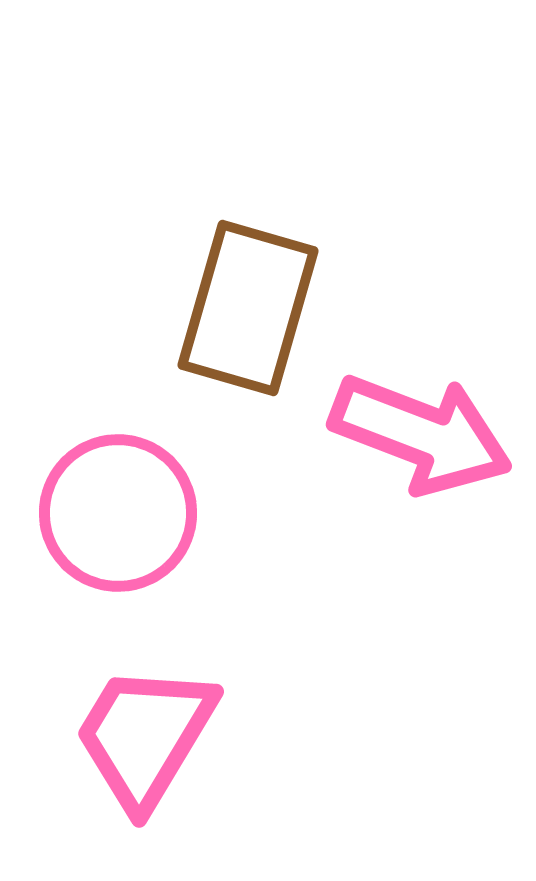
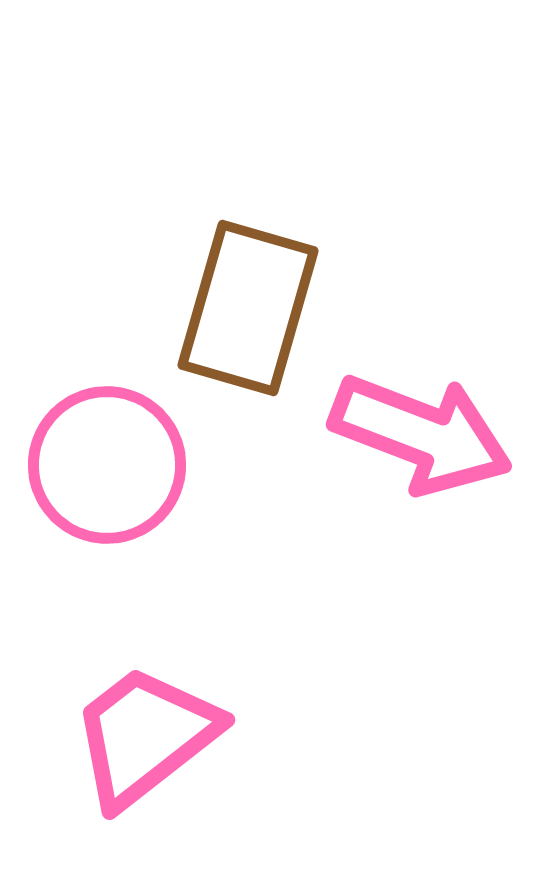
pink circle: moved 11 px left, 48 px up
pink trapezoid: rotated 21 degrees clockwise
